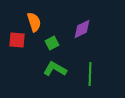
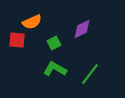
orange semicircle: moved 2 px left; rotated 84 degrees clockwise
green square: moved 2 px right
green line: rotated 35 degrees clockwise
